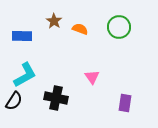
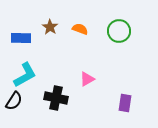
brown star: moved 4 px left, 6 px down
green circle: moved 4 px down
blue rectangle: moved 1 px left, 2 px down
pink triangle: moved 5 px left, 2 px down; rotated 35 degrees clockwise
